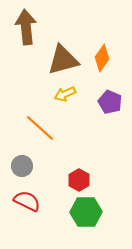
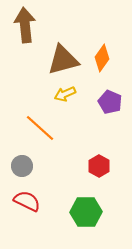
brown arrow: moved 1 px left, 2 px up
red hexagon: moved 20 px right, 14 px up
